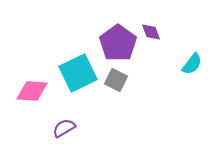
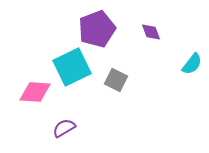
purple pentagon: moved 21 px left, 14 px up; rotated 15 degrees clockwise
cyan square: moved 6 px left, 6 px up
pink diamond: moved 3 px right, 1 px down
